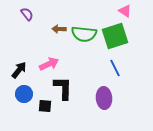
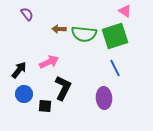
pink arrow: moved 2 px up
black L-shape: rotated 25 degrees clockwise
